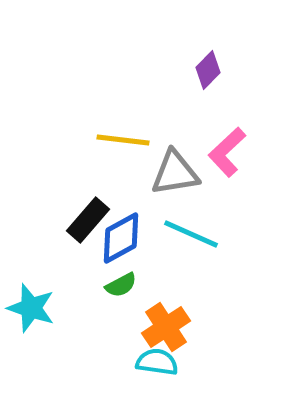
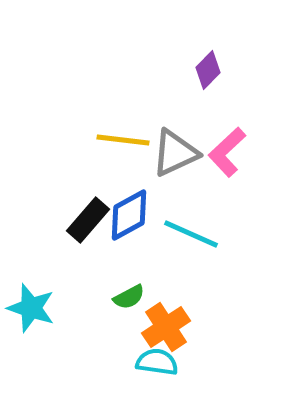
gray triangle: moved 20 px up; rotated 16 degrees counterclockwise
blue diamond: moved 8 px right, 23 px up
green semicircle: moved 8 px right, 12 px down
